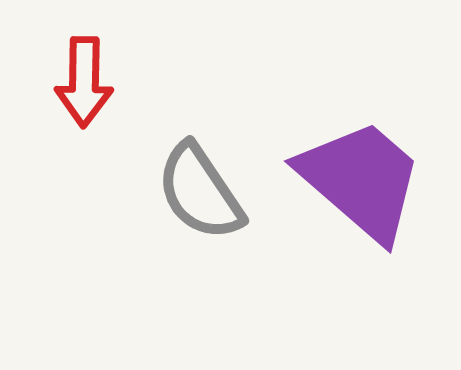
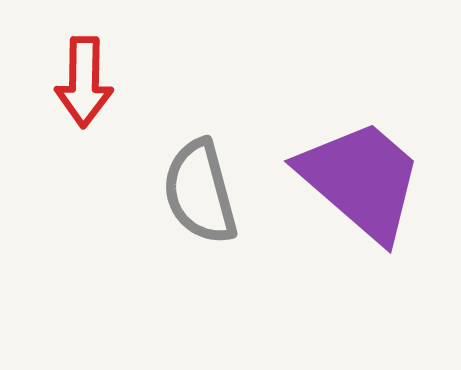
gray semicircle: rotated 19 degrees clockwise
